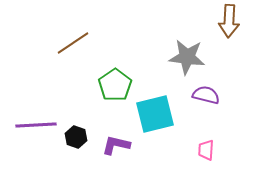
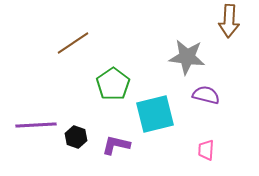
green pentagon: moved 2 px left, 1 px up
